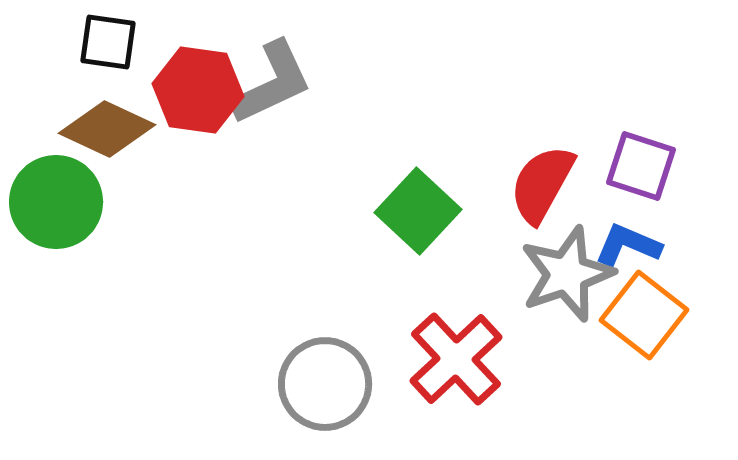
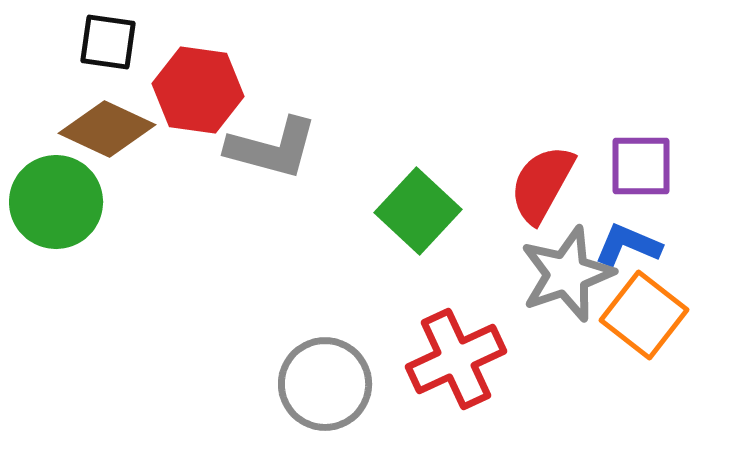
gray L-shape: moved 65 px down; rotated 40 degrees clockwise
purple square: rotated 18 degrees counterclockwise
red cross: rotated 18 degrees clockwise
